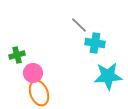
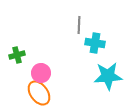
gray line: rotated 48 degrees clockwise
pink circle: moved 8 px right
orange ellipse: rotated 15 degrees counterclockwise
